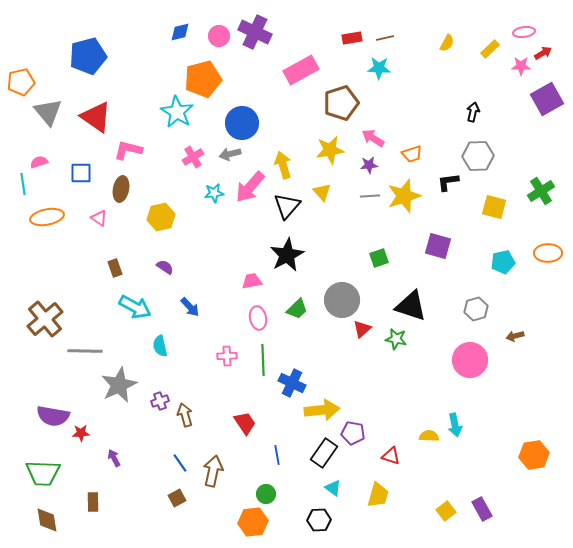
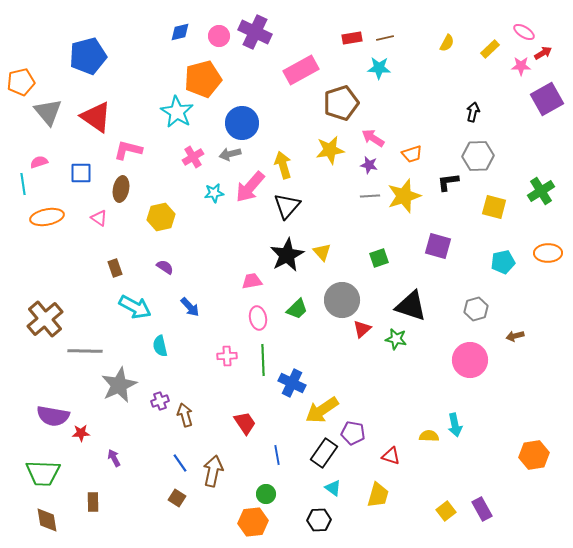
pink ellipse at (524, 32): rotated 40 degrees clockwise
purple star at (369, 165): rotated 18 degrees clockwise
yellow triangle at (322, 192): moved 60 px down
yellow arrow at (322, 410): rotated 152 degrees clockwise
brown square at (177, 498): rotated 30 degrees counterclockwise
